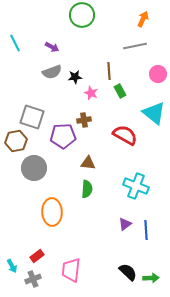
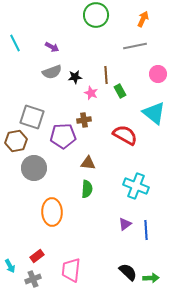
green circle: moved 14 px right
brown line: moved 3 px left, 4 px down
cyan arrow: moved 2 px left
